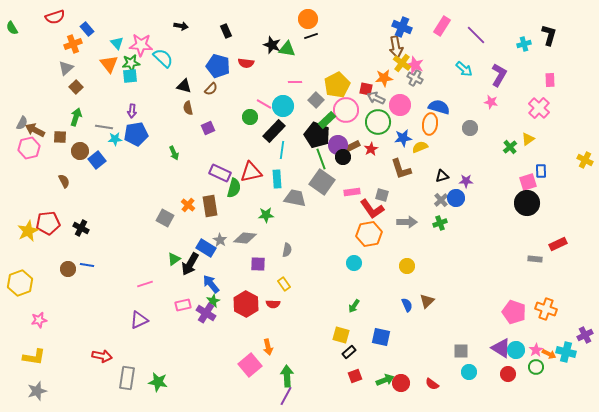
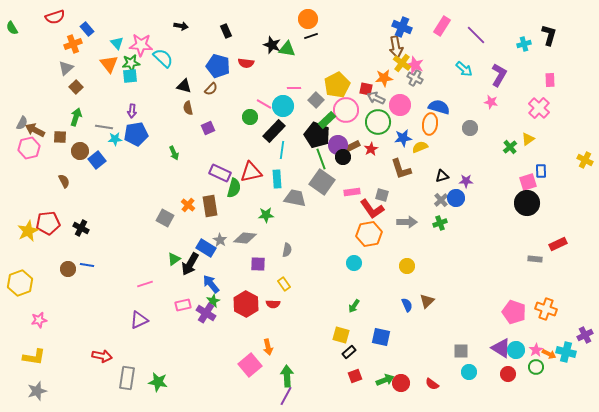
pink line at (295, 82): moved 1 px left, 6 px down
